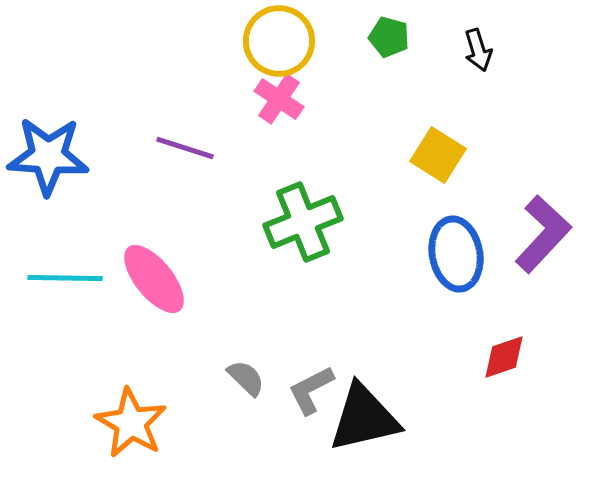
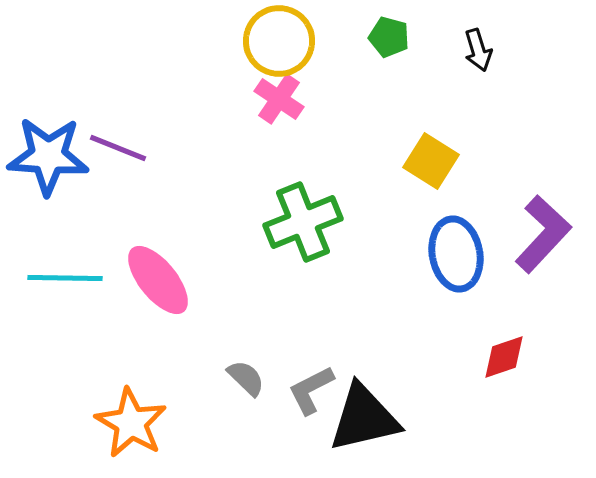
purple line: moved 67 px left; rotated 4 degrees clockwise
yellow square: moved 7 px left, 6 px down
pink ellipse: moved 4 px right, 1 px down
